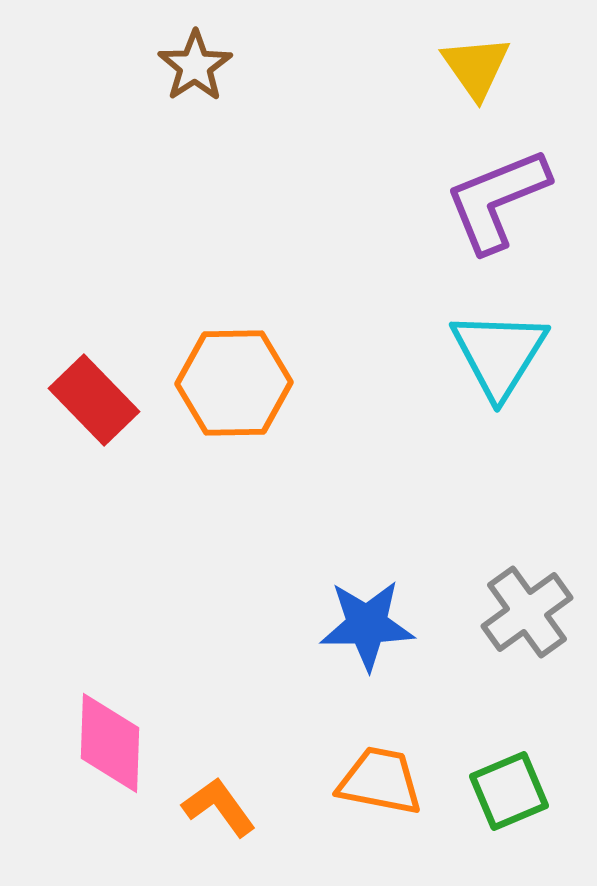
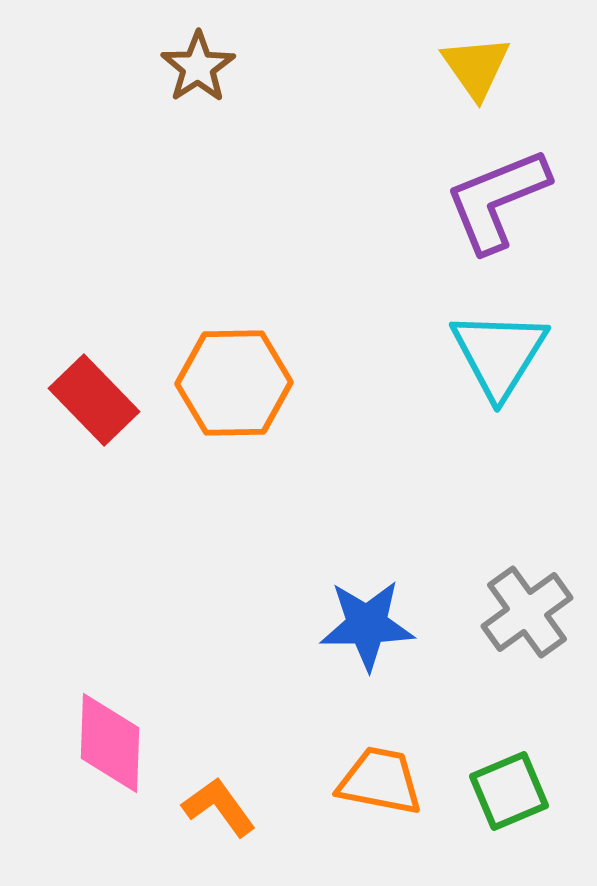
brown star: moved 3 px right, 1 px down
